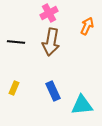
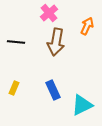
pink cross: rotated 12 degrees counterclockwise
brown arrow: moved 5 px right
blue rectangle: moved 1 px up
cyan triangle: rotated 20 degrees counterclockwise
